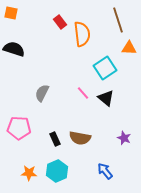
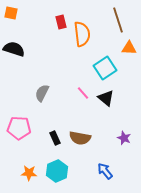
red rectangle: moved 1 px right; rotated 24 degrees clockwise
black rectangle: moved 1 px up
